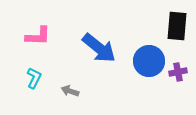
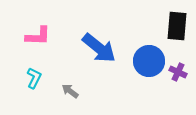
purple cross: rotated 36 degrees clockwise
gray arrow: rotated 18 degrees clockwise
